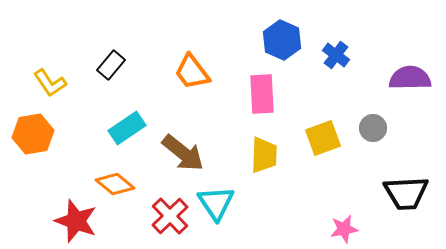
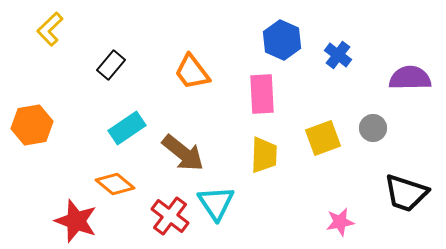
blue cross: moved 2 px right
yellow L-shape: moved 54 px up; rotated 80 degrees clockwise
orange hexagon: moved 1 px left, 9 px up
black trapezoid: rotated 21 degrees clockwise
red cross: rotated 9 degrees counterclockwise
pink star: moved 4 px left, 7 px up
